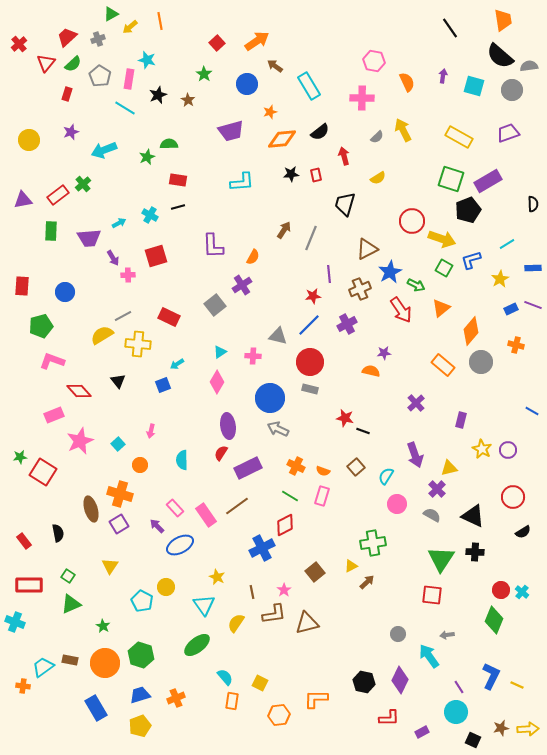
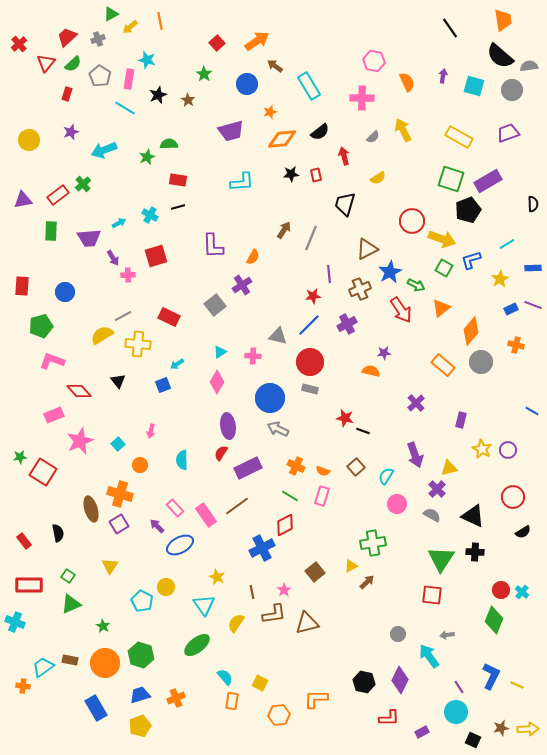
gray semicircle at (377, 137): moved 4 px left
